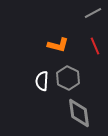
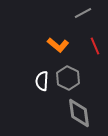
gray line: moved 10 px left
orange L-shape: rotated 25 degrees clockwise
